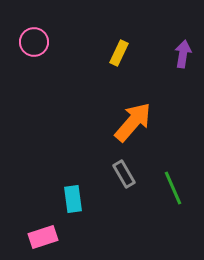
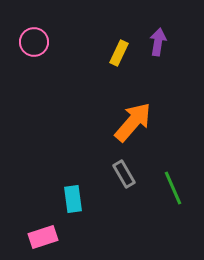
purple arrow: moved 25 px left, 12 px up
